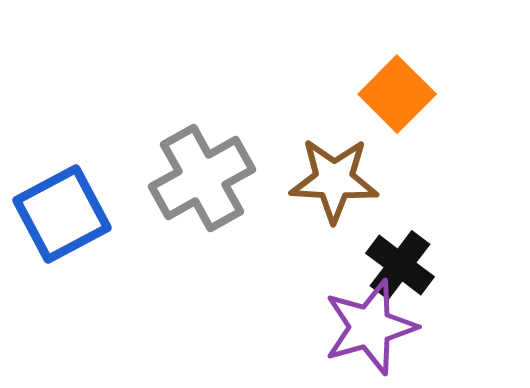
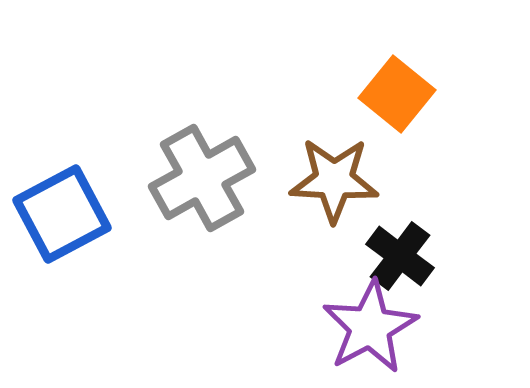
orange square: rotated 6 degrees counterclockwise
black cross: moved 9 px up
purple star: rotated 12 degrees counterclockwise
